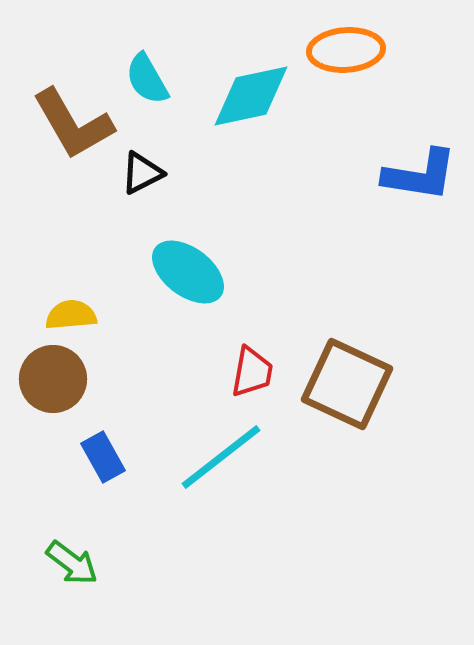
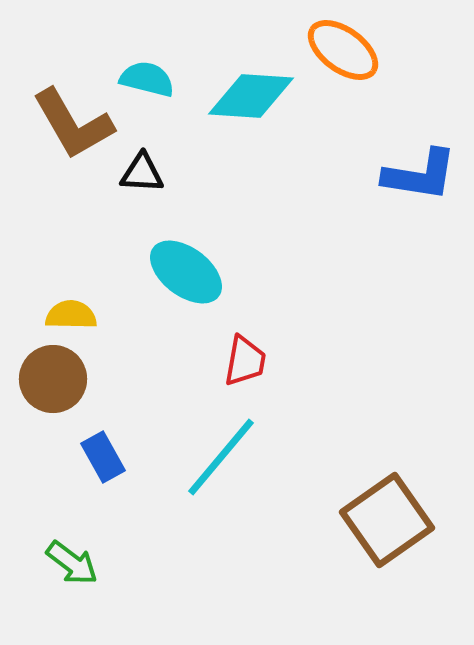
orange ellipse: moved 3 px left; rotated 40 degrees clockwise
cyan semicircle: rotated 134 degrees clockwise
cyan diamond: rotated 16 degrees clockwise
black triangle: rotated 30 degrees clockwise
cyan ellipse: moved 2 px left
yellow semicircle: rotated 6 degrees clockwise
red trapezoid: moved 7 px left, 11 px up
brown square: moved 40 px right, 136 px down; rotated 30 degrees clockwise
cyan line: rotated 12 degrees counterclockwise
